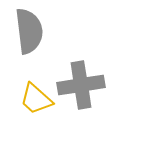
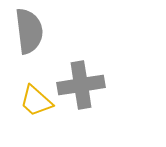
yellow trapezoid: moved 2 px down
